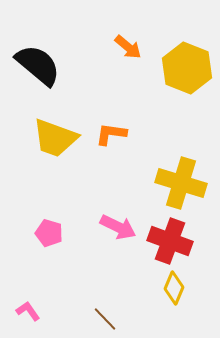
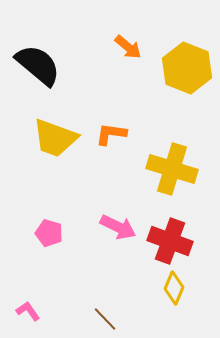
yellow cross: moved 9 px left, 14 px up
